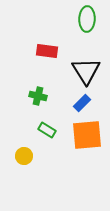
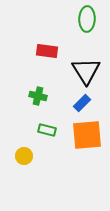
green rectangle: rotated 18 degrees counterclockwise
